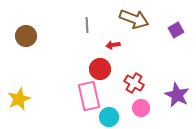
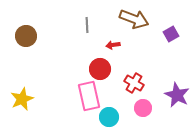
purple square: moved 5 px left, 4 px down
yellow star: moved 3 px right
pink circle: moved 2 px right
